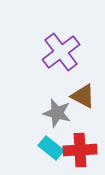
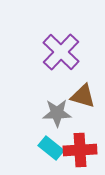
purple cross: rotated 9 degrees counterclockwise
brown triangle: rotated 12 degrees counterclockwise
gray star: rotated 16 degrees counterclockwise
